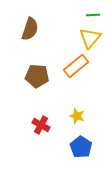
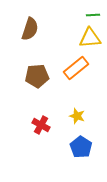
yellow triangle: rotated 45 degrees clockwise
orange rectangle: moved 2 px down
brown pentagon: rotated 10 degrees counterclockwise
